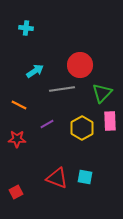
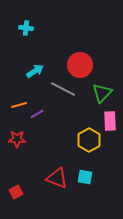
gray line: moved 1 px right; rotated 35 degrees clockwise
orange line: rotated 42 degrees counterclockwise
purple line: moved 10 px left, 10 px up
yellow hexagon: moved 7 px right, 12 px down
